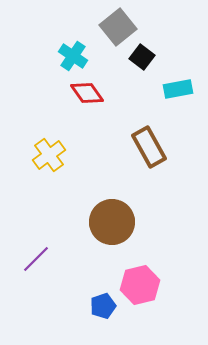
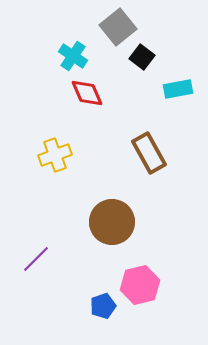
red diamond: rotated 12 degrees clockwise
brown rectangle: moved 6 px down
yellow cross: moved 6 px right; rotated 16 degrees clockwise
